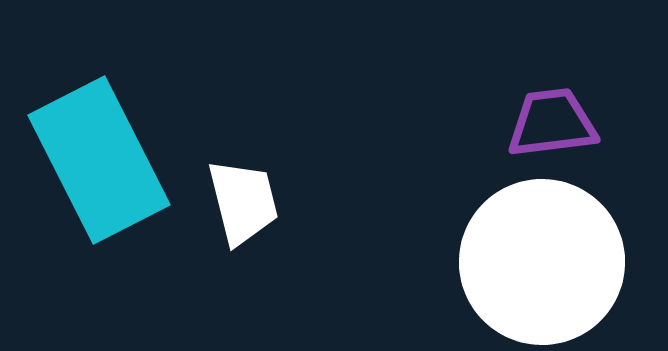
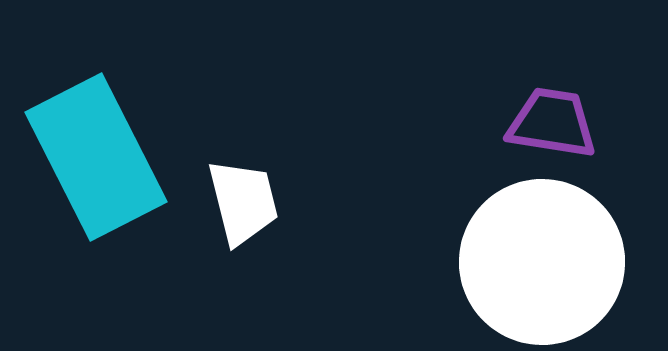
purple trapezoid: rotated 16 degrees clockwise
cyan rectangle: moved 3 px left, 3 px up
